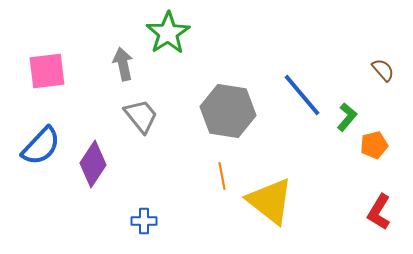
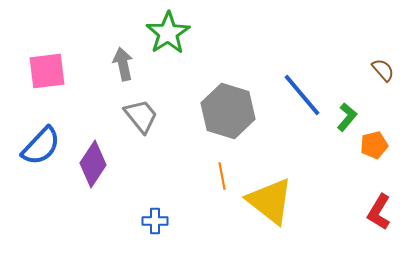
gray hexagon: rotated 8 degrees clockwise
blue cross: moved 11 px right
